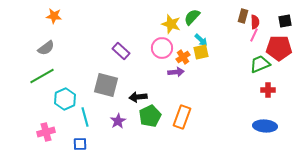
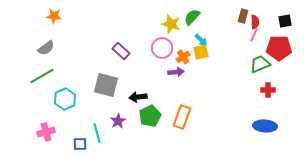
cyan line: moved 12 px right, 16 px down
